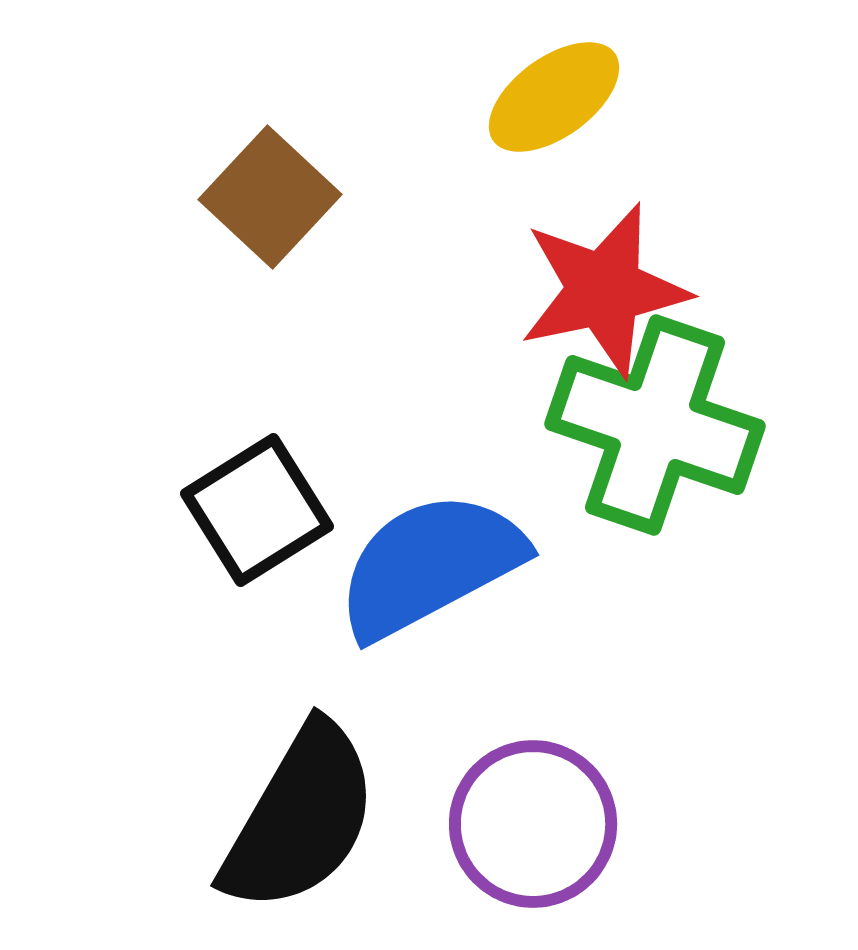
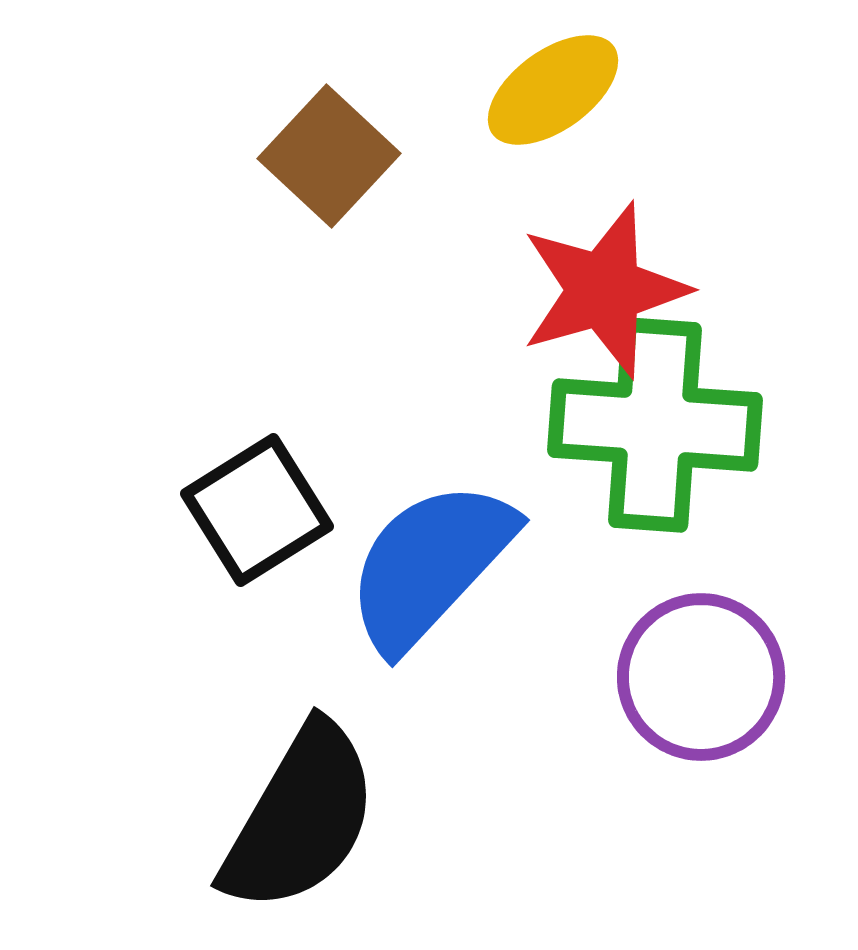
yellow ellipse: moved 1 px left, 7 px up
brown square: moved 59 px right, 41 px up
red star: rotated 4 degrees counterclockwise
green cross: rotated 15 degrees counterclockwise
blue semicircle: rotated 19 degrees counterclockwise
purple circle: moved 168 px right, 147 px up
